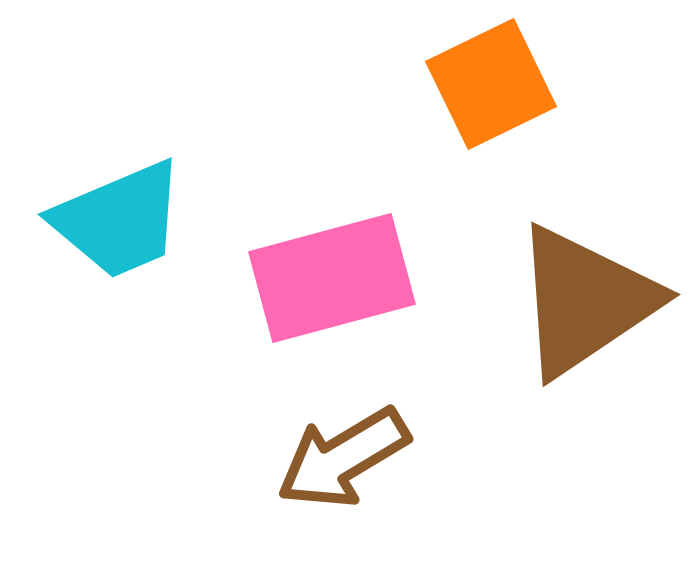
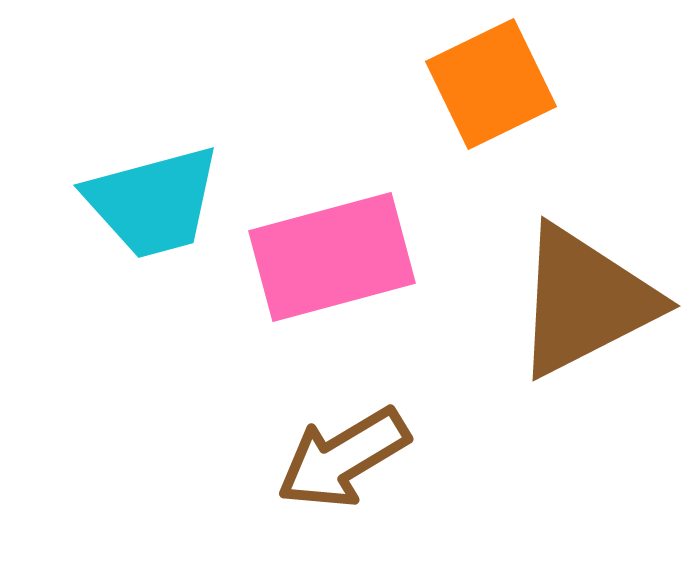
cyan trapezoid: moved 34 px right, 18 px up; rotated 8 degrees clockwise
pink rectangle: moved 21 px up
brown triangle: rotated 7 degrees clockwise
